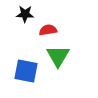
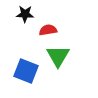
blue square: rotated 10 degrees clockwise
